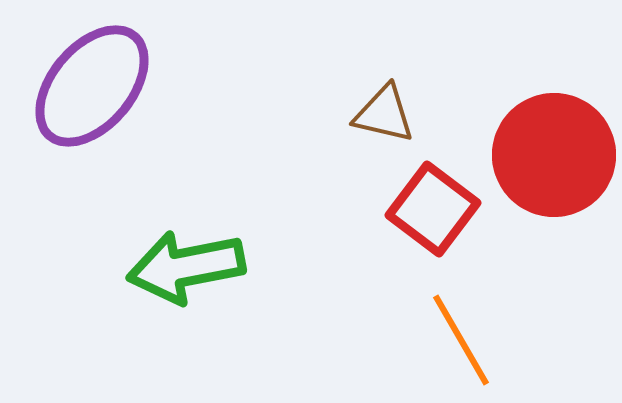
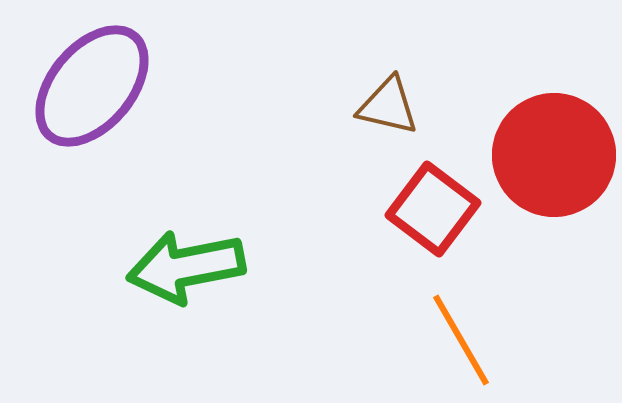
brown triangle: moved 4 px right, 8 px up
